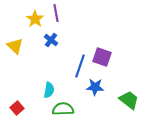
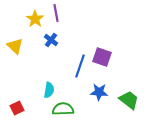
blue star: moved 4 px right, 5 px down
red square: rotated 16 degrees clockwise
